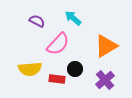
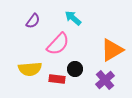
purple semicircle: moved 4 px left; rotated 98 degrees clockwise
orange triangle: moved 6 px right, 4 px down
